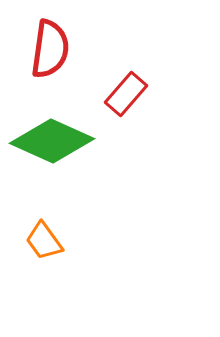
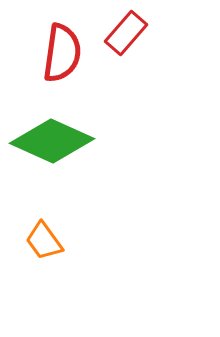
red semicircle: moved 12 px right, 4 px down
red rectangle: moved 61 px up
